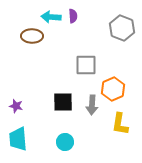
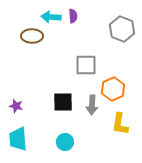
gray hexagon: moved 1 px down
